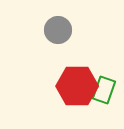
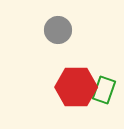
red hexagon: moved 1 px left, 1 px down
